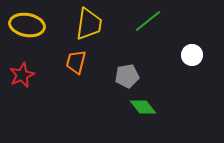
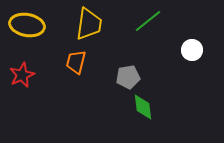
white circle: moved 5 px up
gray pentagon: moved 1 px right, 1 px down
green diamond: rotated 32 degrees clockwise
